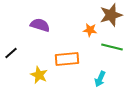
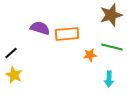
purple semicircle: moved 3 px down
orange star: moved 25 px down; rotated 16 degrees counterclockwise
orange rectangle: moved 25 px up
yellow star: moved 25 px left
cyan arrow: moved 9 px right; rotated 21 degrees counterclockwise
